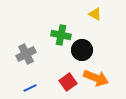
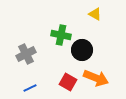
red square: rotated 24 degrees counterclockwise
